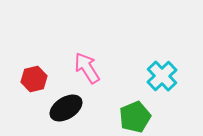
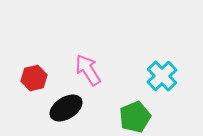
pink arrow: moved 1 px right, 2 px down
red hexagon: moved 1 px up
